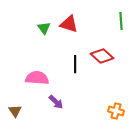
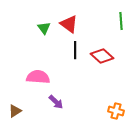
red triangle: rotated 18 degrees clockwise
black line: moved 14 px up
pink semicircle: moved 1 px right, 1 px up
brown triangle: rotated 32 degrees clockwise
